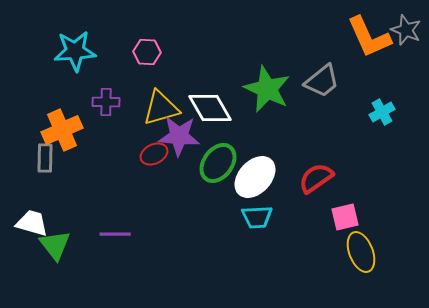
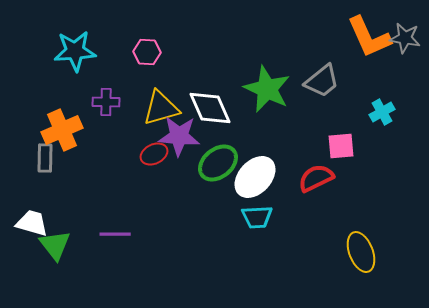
gray star: moved 1 px left, 8 px down; rotated 12 degrees counterclockwise
white diamond: rotated 6 degrees clockwise
green ellipse: rotated 15 degrees clockwise
red semicircle: rotated 9 degrees clockwise
pink square: moved 4 px left, 71 px up; rotated 8 degrees clockwise
